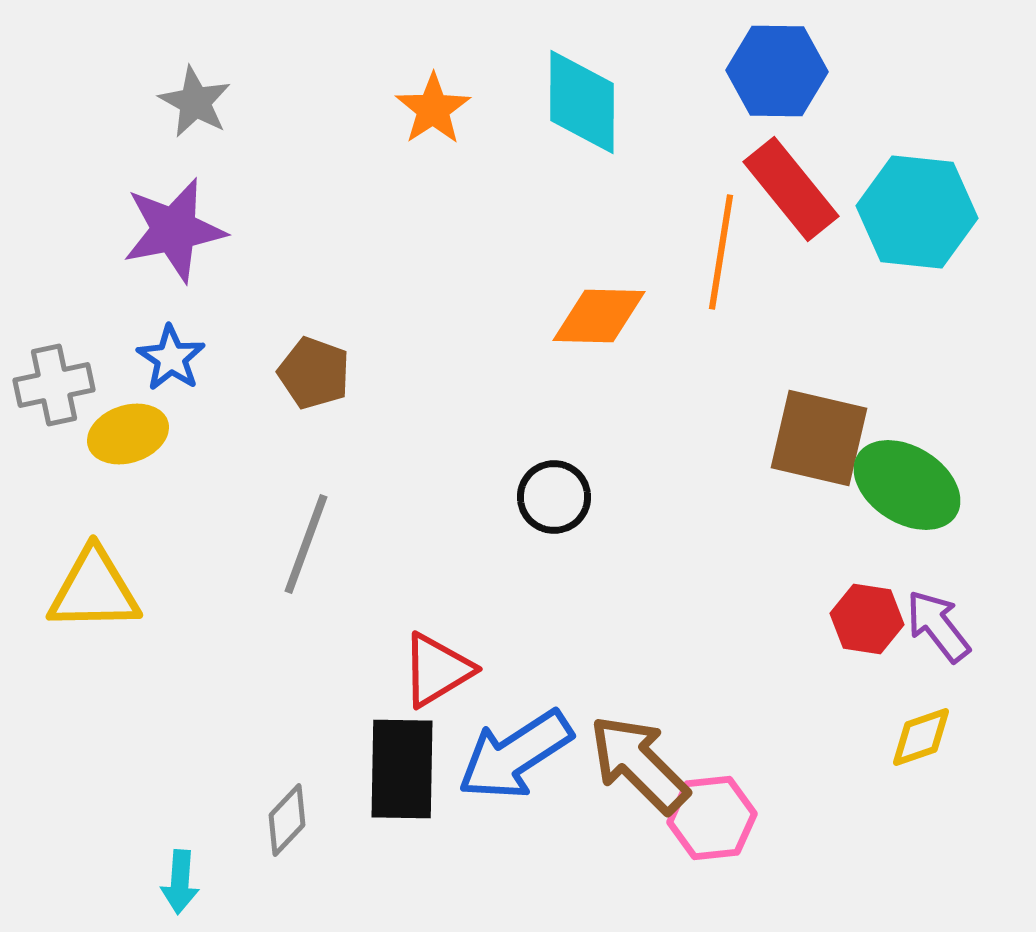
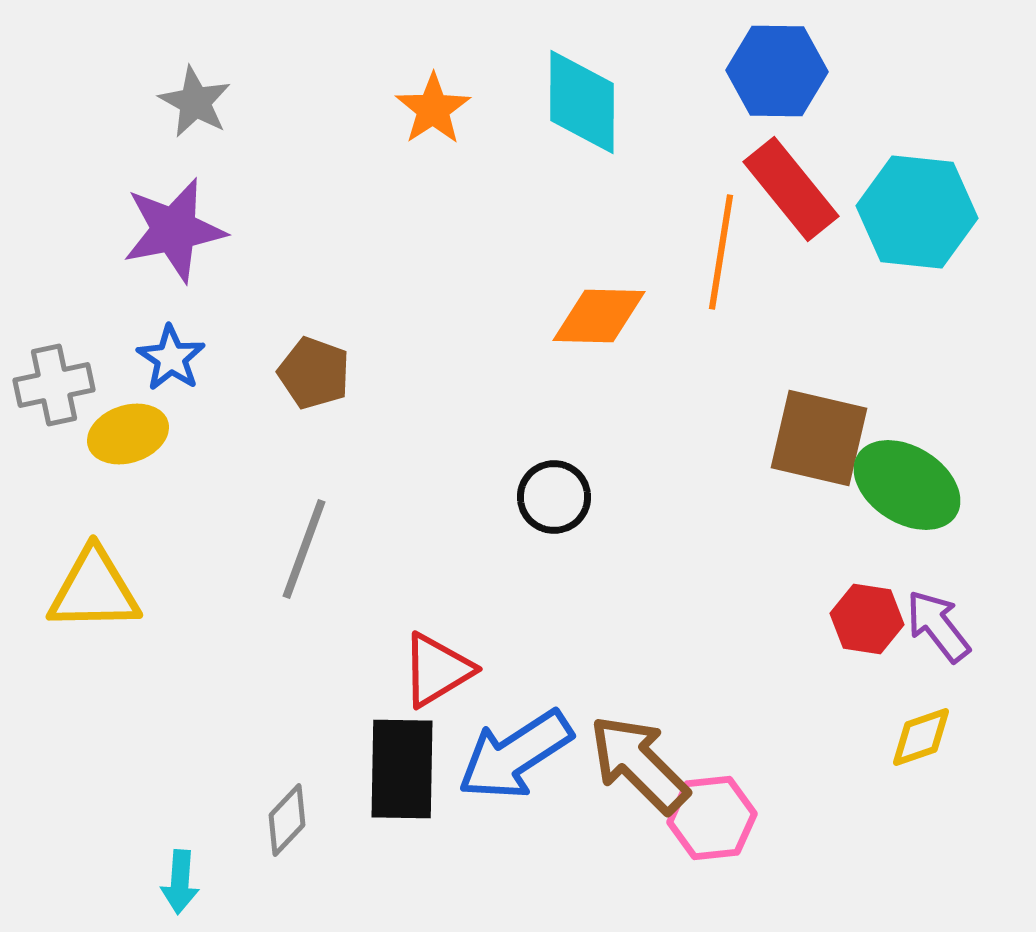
gray line: moved 2 px left, 5 px down
